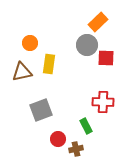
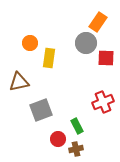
orange rectangle: rotated 12 degrees counterclockwise
gray circle: moved 1 px left, 2 px up
yellow rectangle: moved 6 px up
brown triangle: moved 3 px left, 10 px down
red cross: rotated 25 degrees counterclockwise
green rectangle: moved 9 px left
